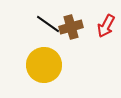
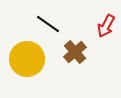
brown cross: moved 4 px right, 25 px down; rotated 25 degrees counterclockwise
yellow circle: moved 17 px left, 6 px up
